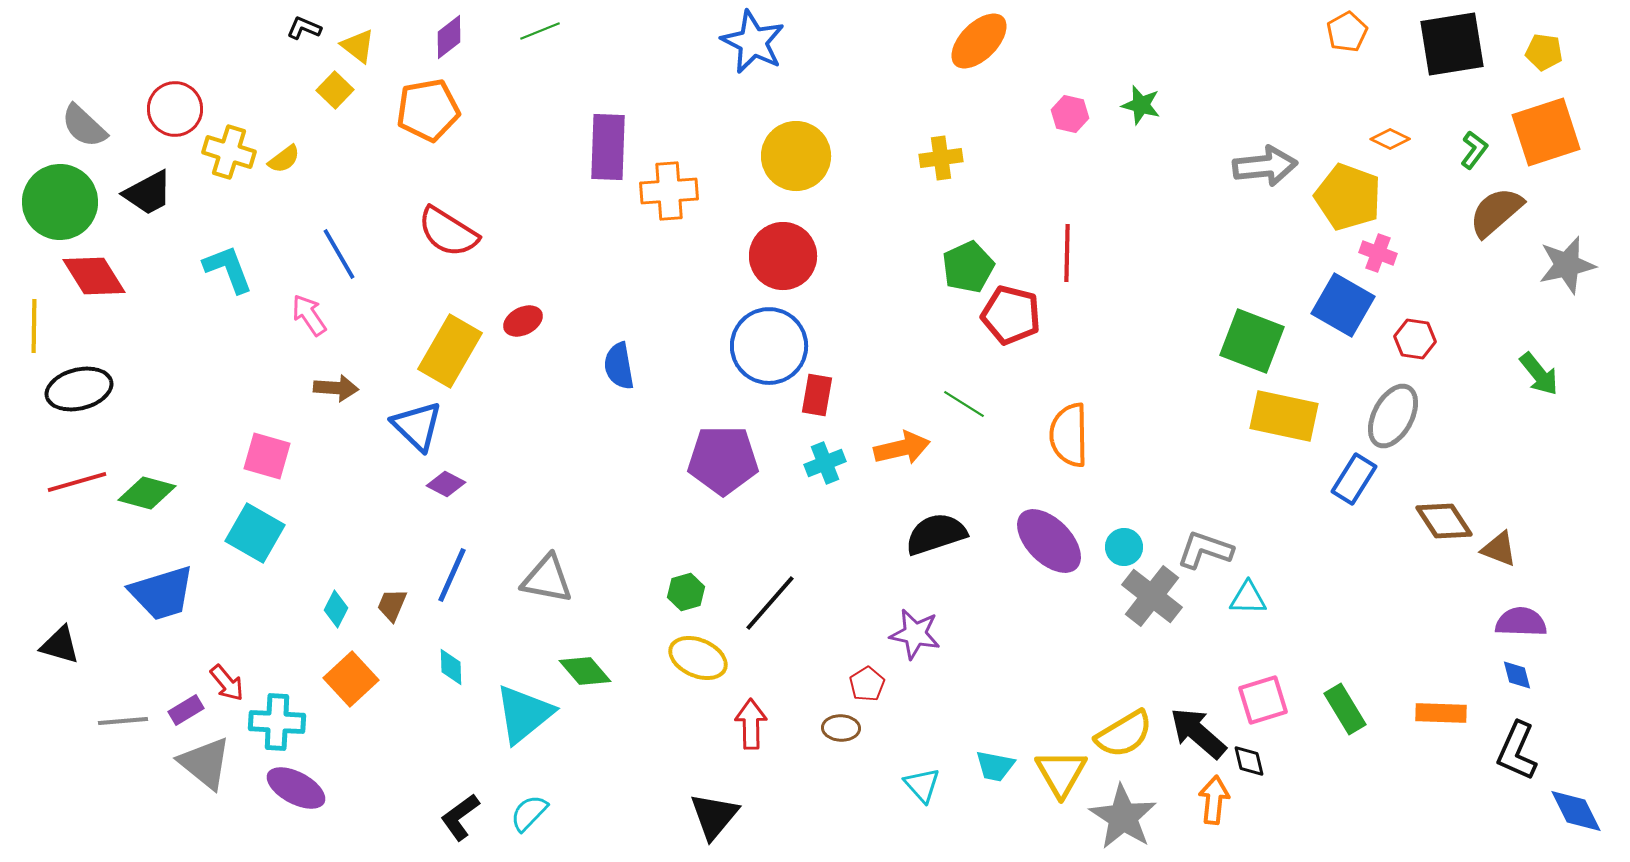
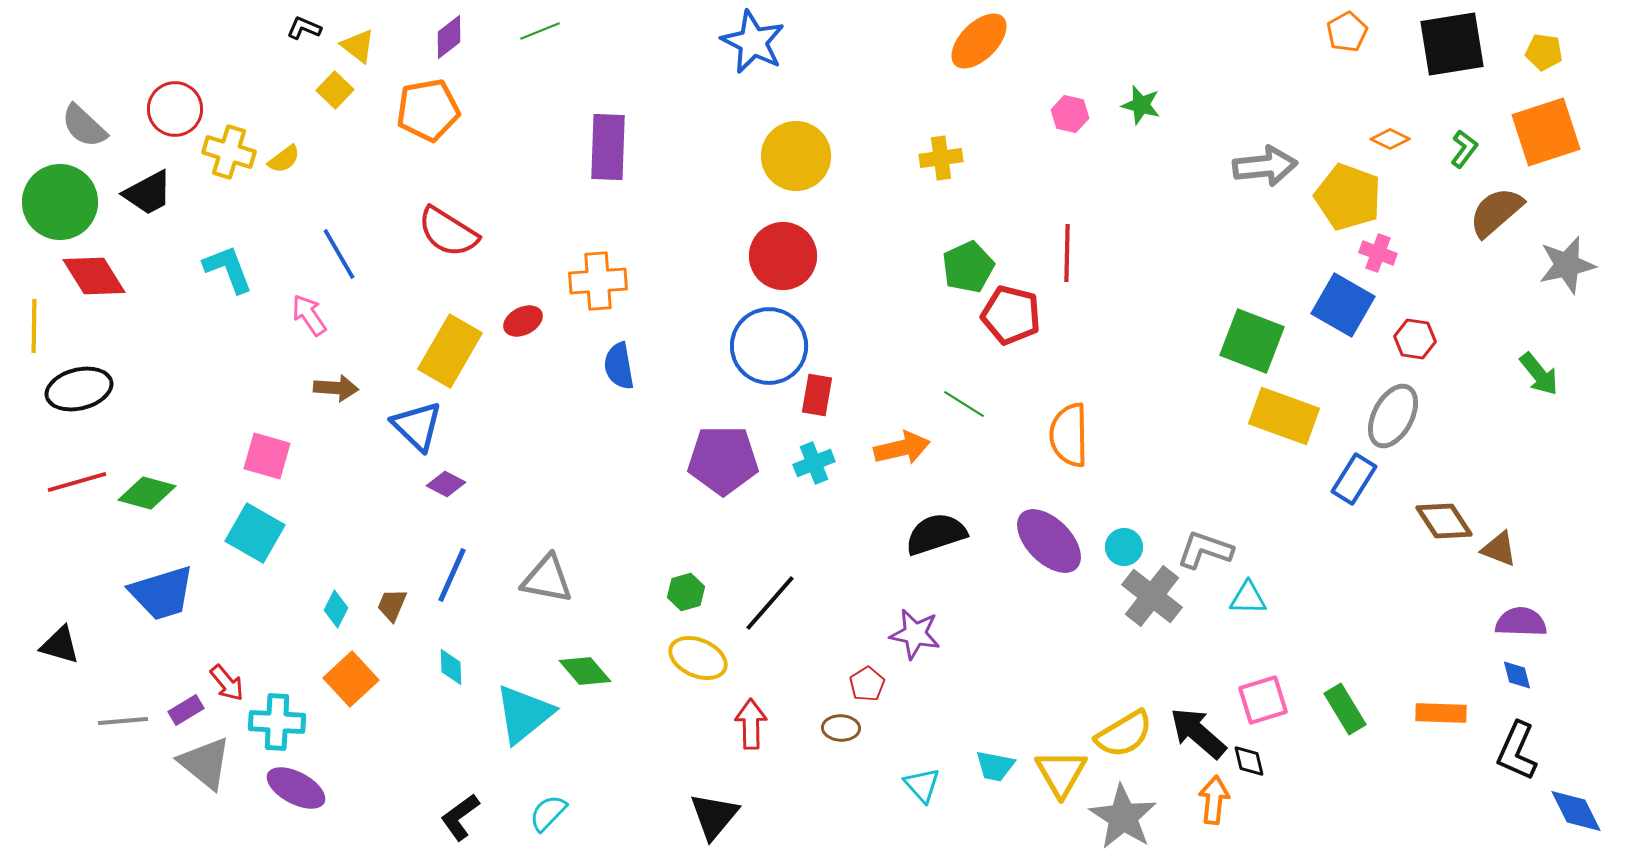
green L-shape at (1474, 150): moved 10 px left, 1 px up
orange cross at (669, 191): moved 71 px left, 90 px down
yellow rectangle at (1284, 416): rotated 8 degrees clockwise
cyan cross at (825, 463): moved 11 px left
cyan semicircle at (529, 813): moved 19 px right
